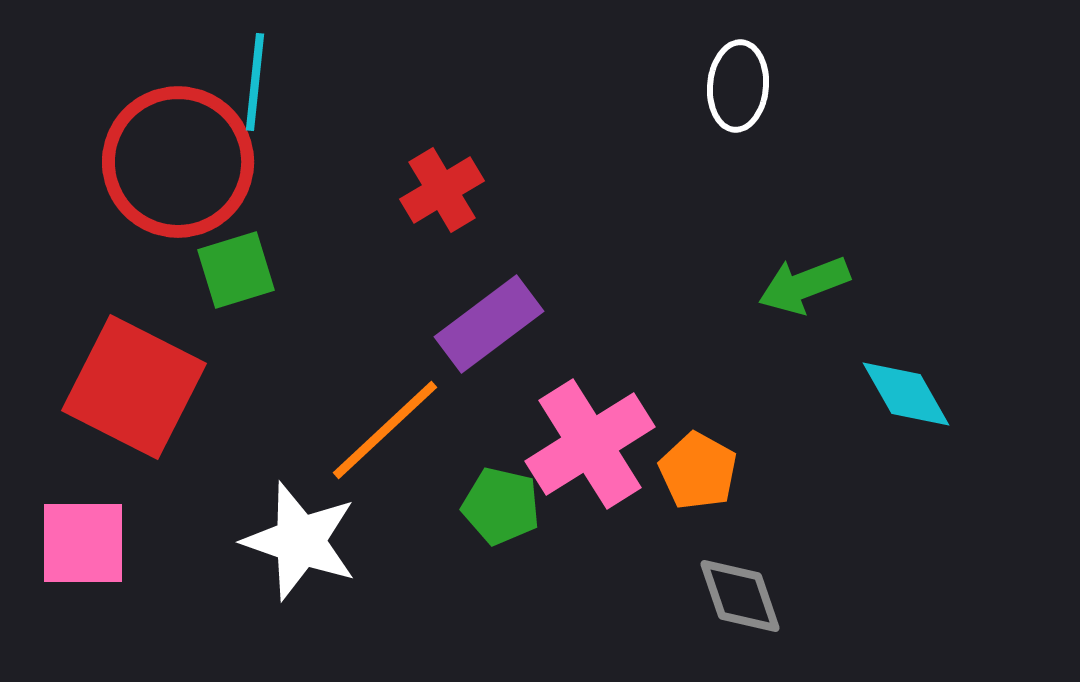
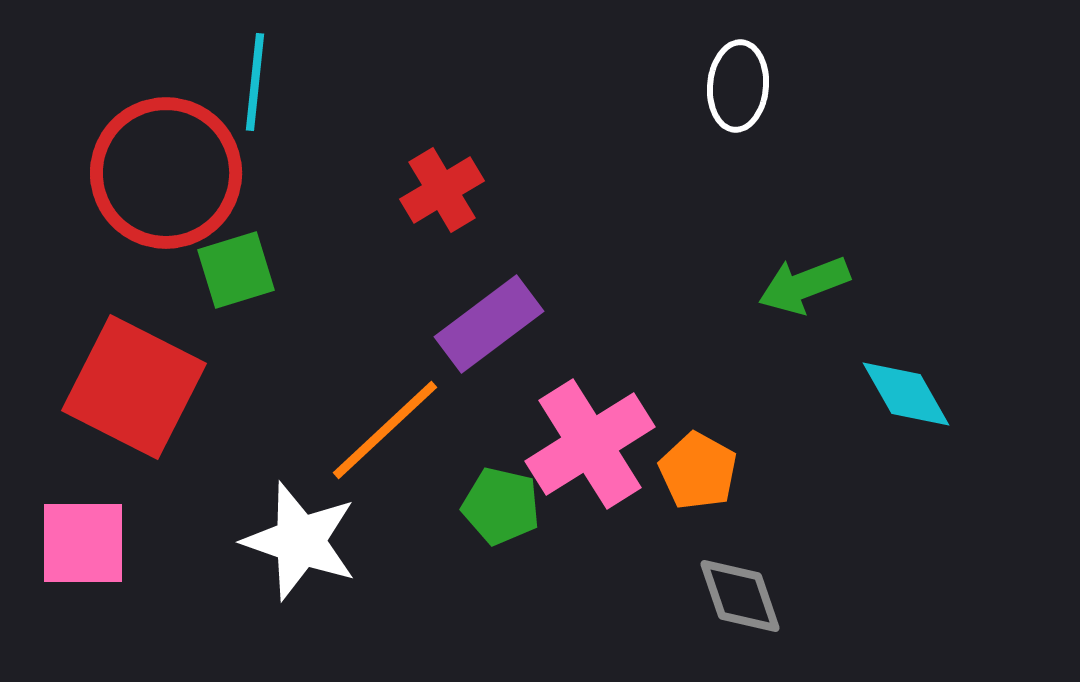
red circle: moved 12 px left, 11 px down
